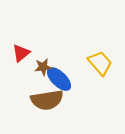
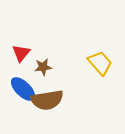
red triangle: rotated 12 degrees counterclockwise
blue ellipse: moved 36 px left, 10 px down
